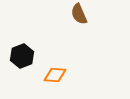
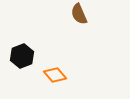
orange diamond: rotated 45 degrees clockwise
